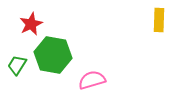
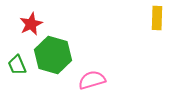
yellow rectangle: moved 2 px left, 2 px up
green hexagon: rotated 6 degrees clockwise
green trapezoid: rotated 55 degrees counterclockwise
